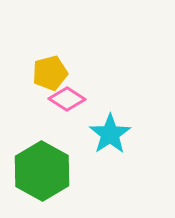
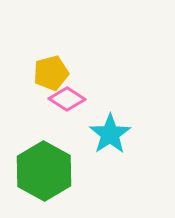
yellow pentagon: moved 1 px right
green hexagon: moved 2 px right
